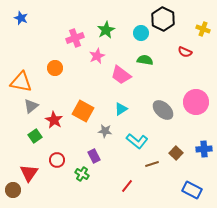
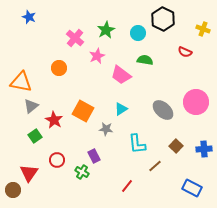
blue star: moved 8 px right, 1 px up
cyan circle: moved 3 px left
pink cross: rotated 30 degrees counterclockwise
orange circle: moved 4 px right
gray star: moved 1 px right, 2 px up
cyan L-shape: moved 3 px down; rotated 45 degrees clockwise
brown square: moved 7 px up
brown line: moved 3 px right, 2 px down; rotated 24 degrees counterclockwise
green cross: moved 2 px up
blue rectangle: moved 2 px up
